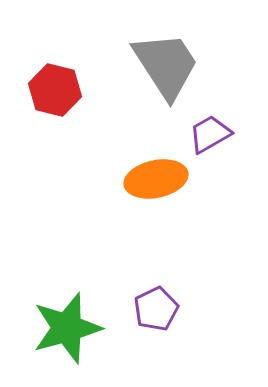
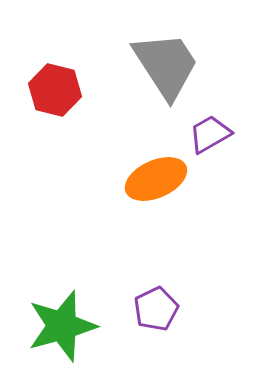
orange ellipse: rotated 12 degrees counterclockwise
green star: moved 5 px left, 2 px up
